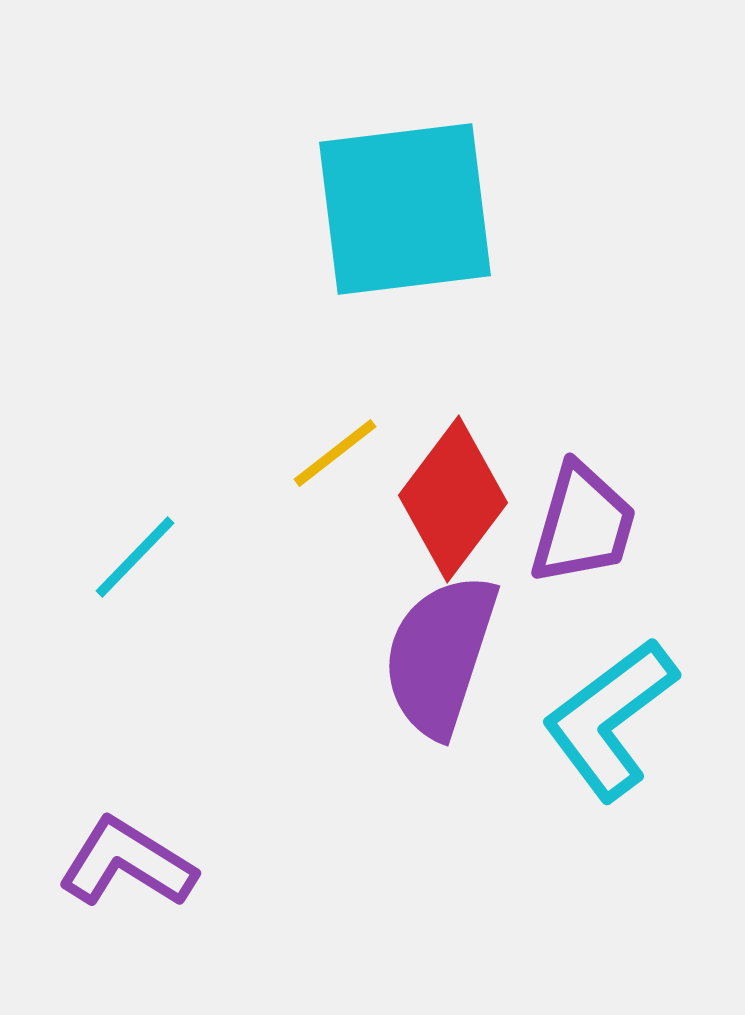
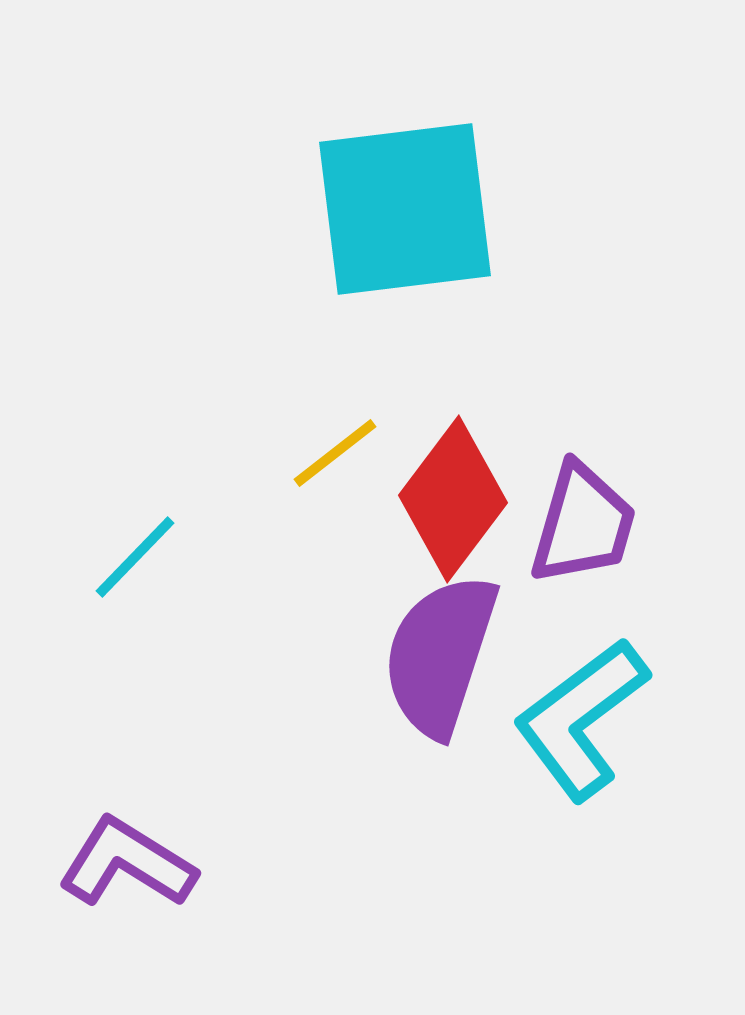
cyan L-shape: moved 29 px left
